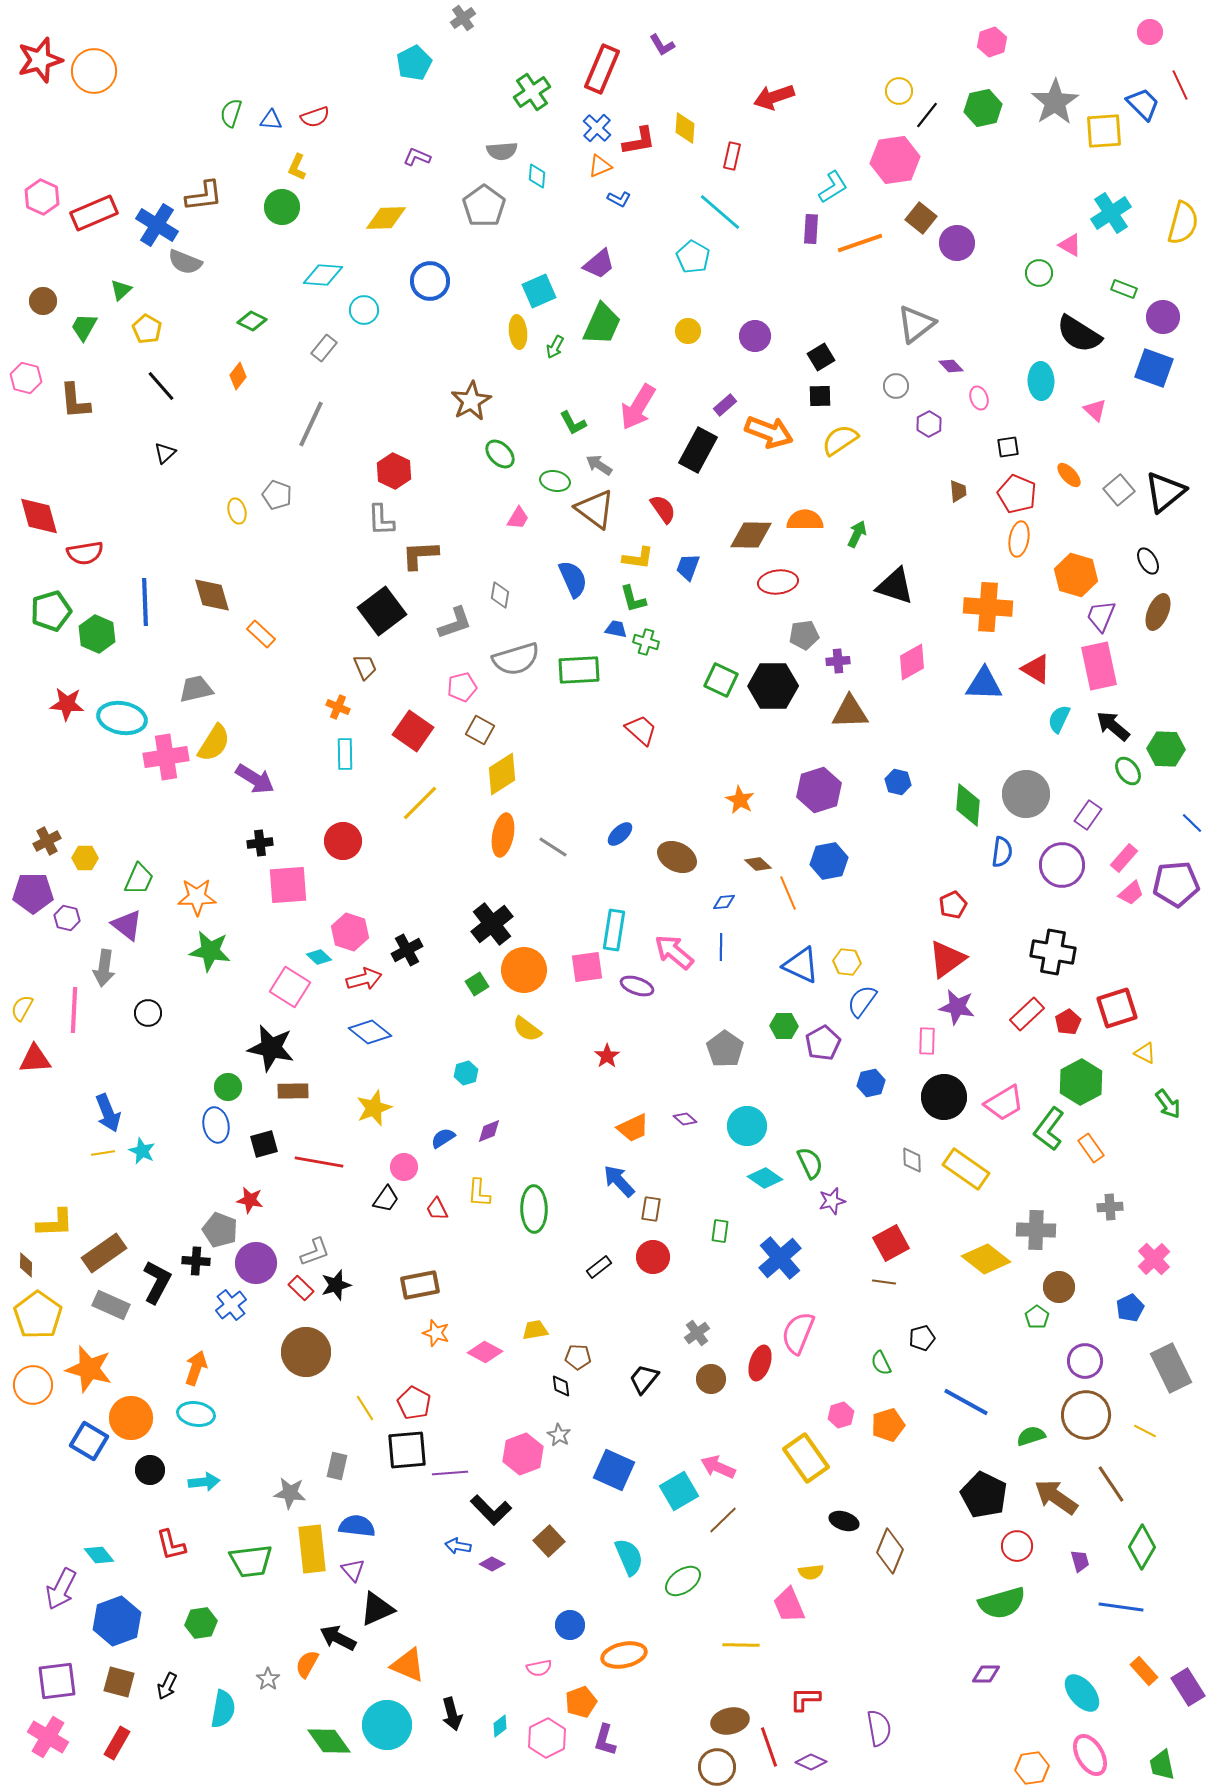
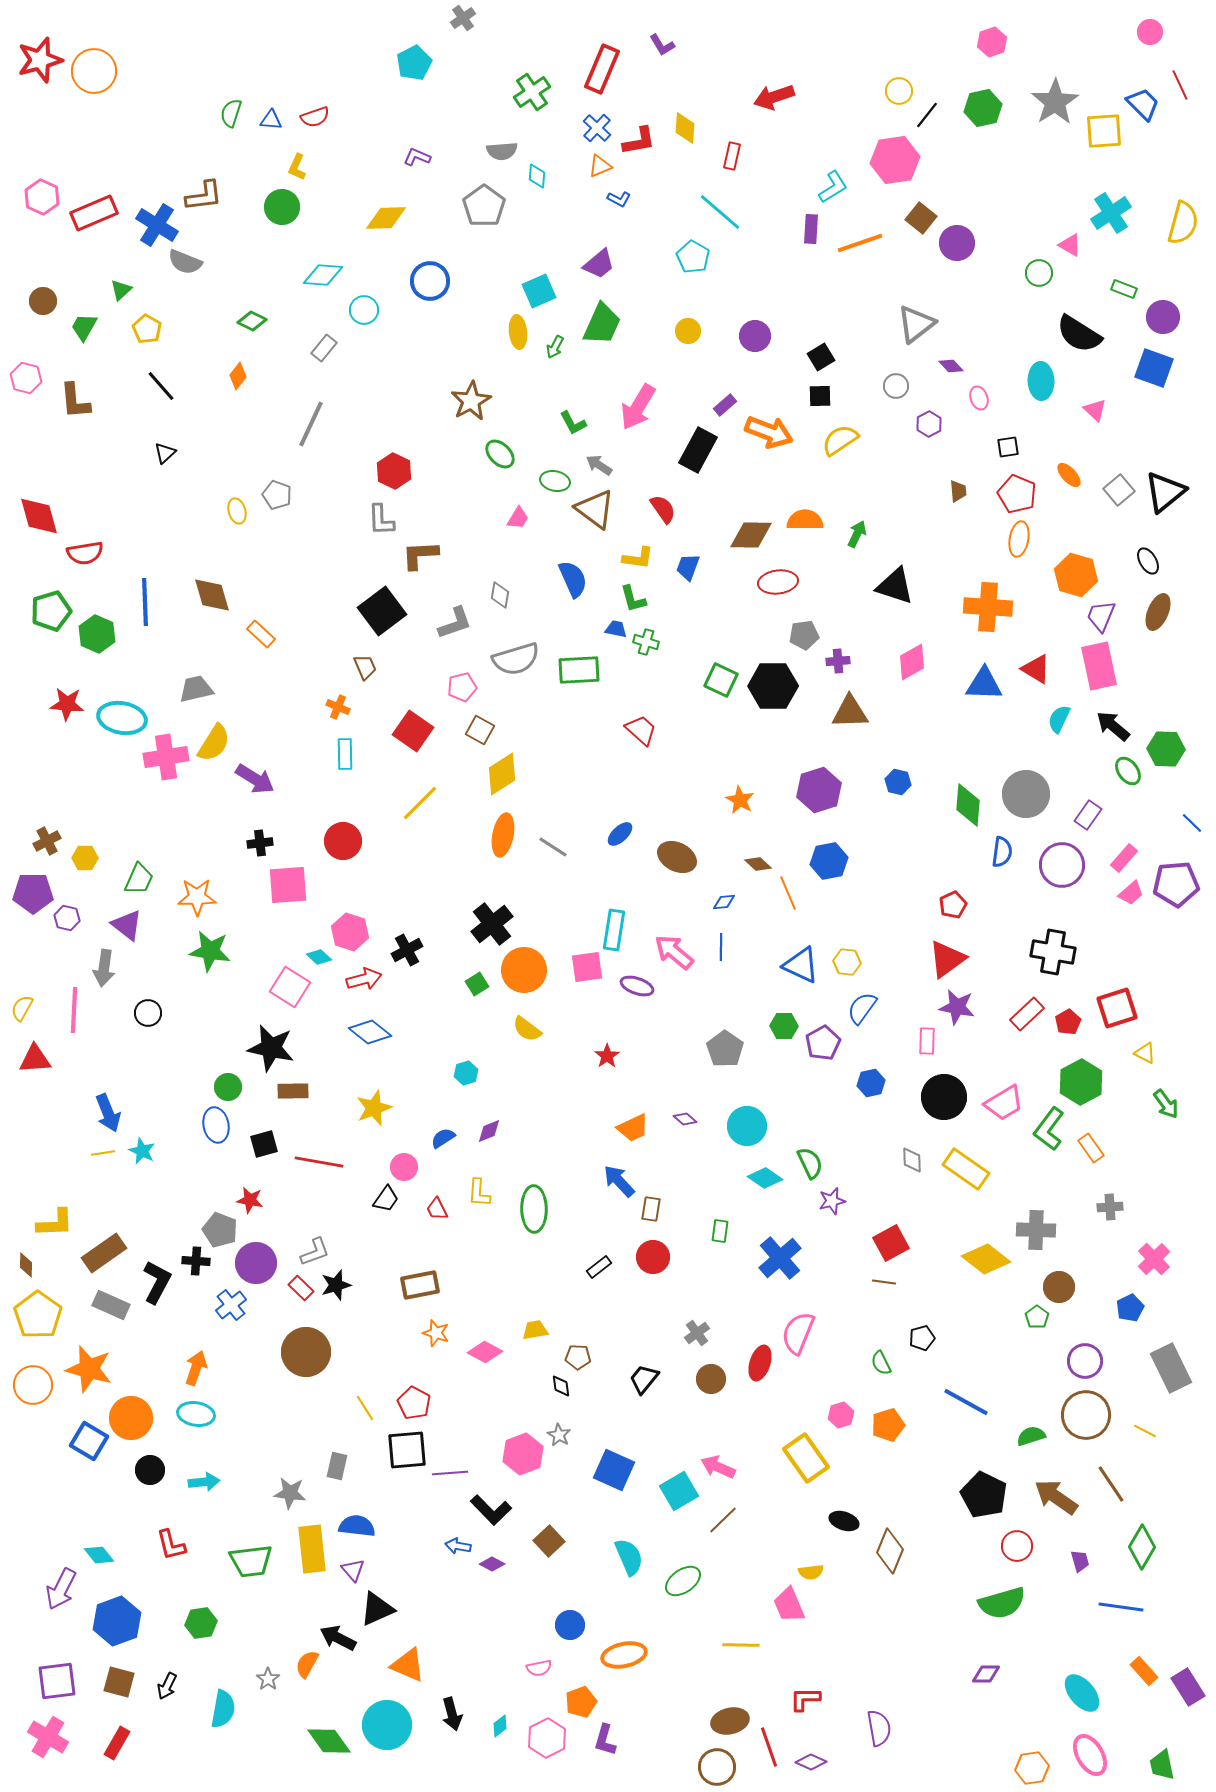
blue semicircle at (862, 1001): moved 7 px down
green arrow at (1168, 1104): moved 2 px left
